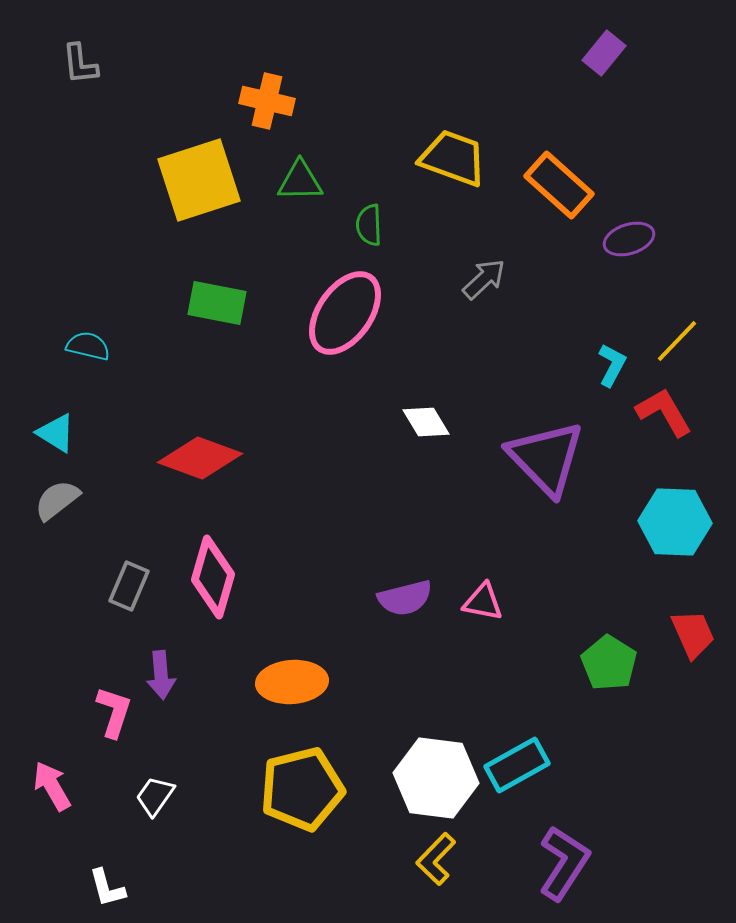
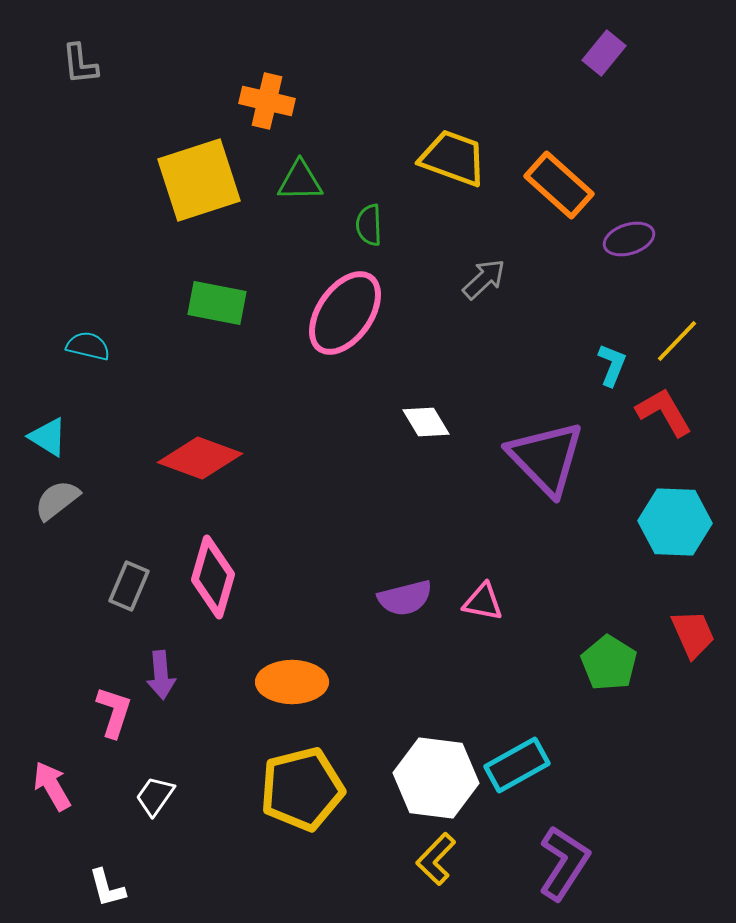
cyan L-shape: rotated 6 degrees counterclockwise
cyan triangle: moved 8 px left, 4 px down
orange ellipse: rotated 4 degrees clockwise
